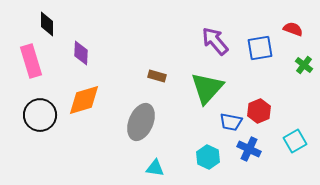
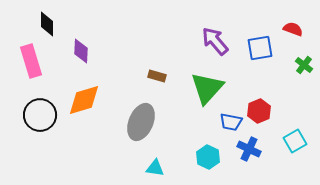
purple diamond: moved 2 px up
